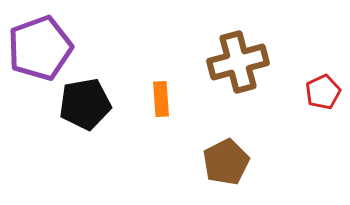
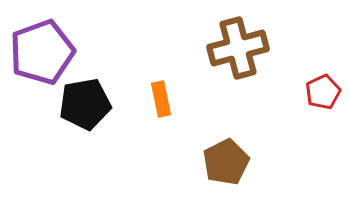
purple pentagon: moved 2 px right, 4 px down
brown cross: moved 14 px up
orange rectangle: rotated 8 degrees counterclockwise
